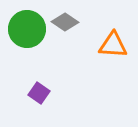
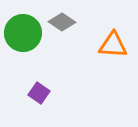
gray diamond: moved 3 px left
green circle: moved 4 px left, 4 px down
